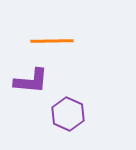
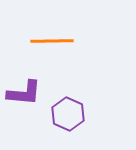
purple L-shape: moved 7 px left, 12 px down
